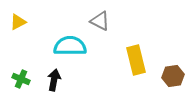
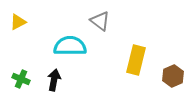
gray triangle: rotated 10 degrees clockwise
yellow rectangle: rotated 28 degrees clockwise
brown hexagon: rotated 15 degrees counterclockwise
